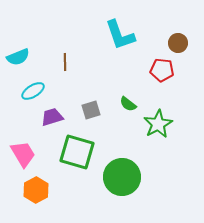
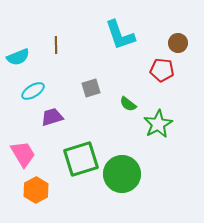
brown line: moved 9 px left, 17 px up
gray square: moved 22 px up
green square: moved 4 px right, 7 px down; rotated 33 degrees counterclockwise
green circle: moved 3 px up
